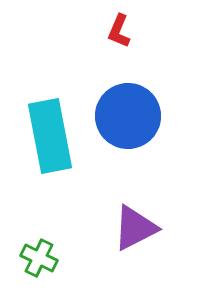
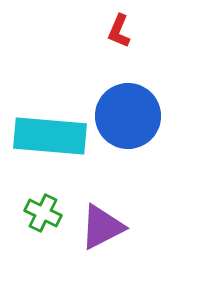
cyan rectangle: rotated 74 degrees counterclockwise
purple triangle: moved 33 px left, 1 px up
green cross: moved 4 px right, 45 px up
